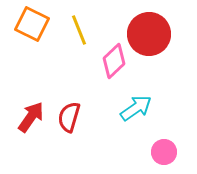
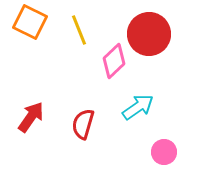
orange square: moved 2 px left, 2 px up
cyan arrow: moved 2 px right, 1 px up
red semicircle: moved 14 px right, 7 px down
